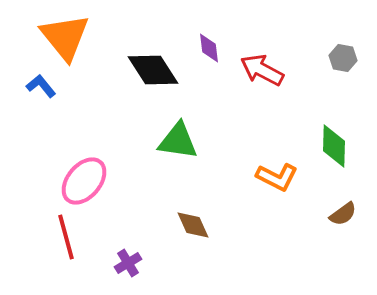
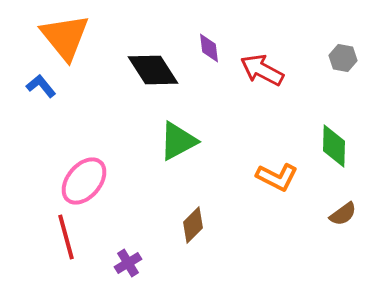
green triangle: rotated 36 degrees counterclockwise
brown diamond: rotated 69 degrees clockwise
